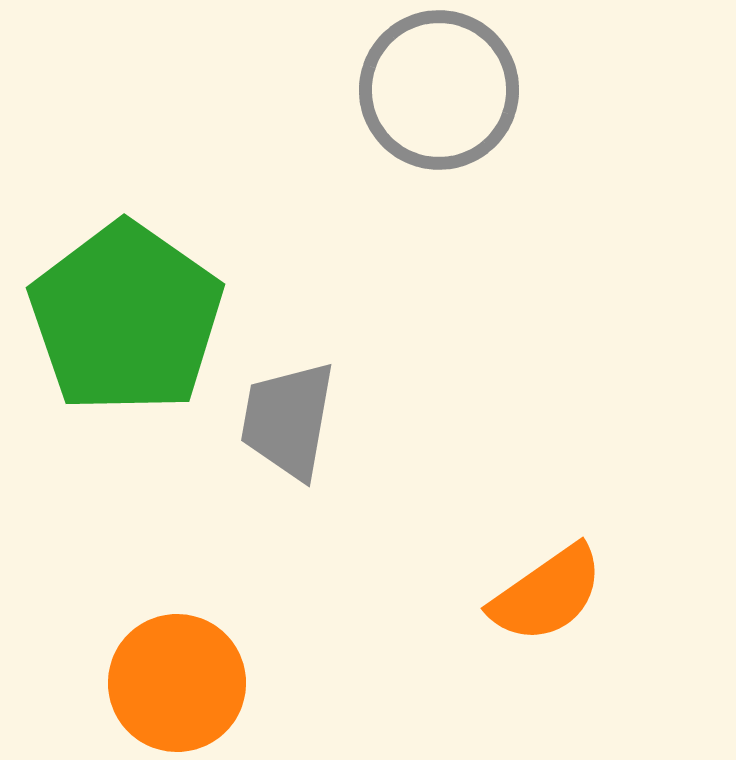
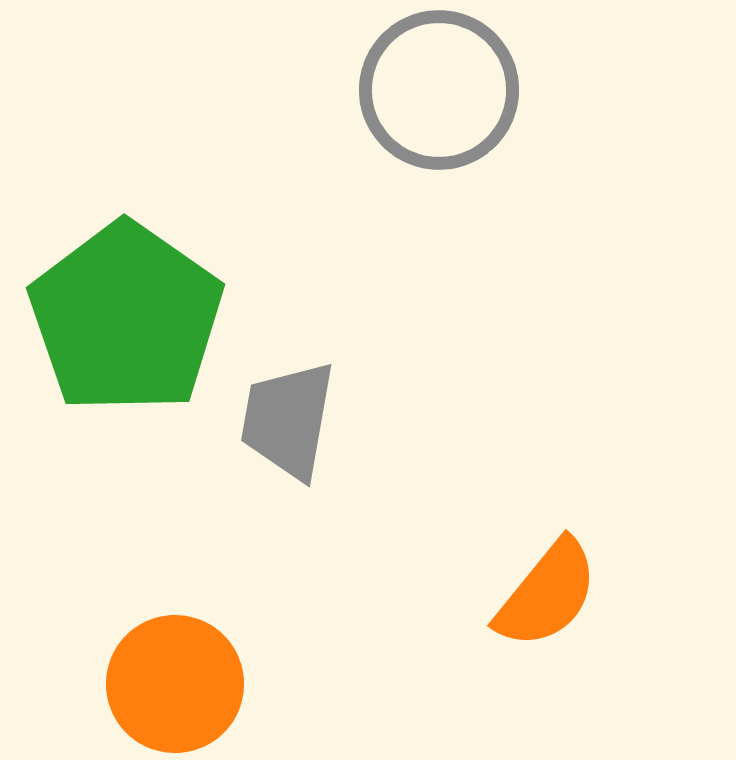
orange semicircle: rotated 16 degrees counterclockwise
orange circle: moved 2 px left, 1 px down
